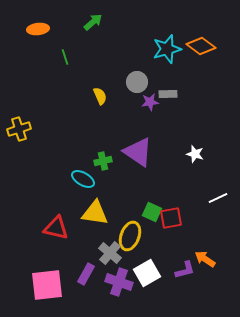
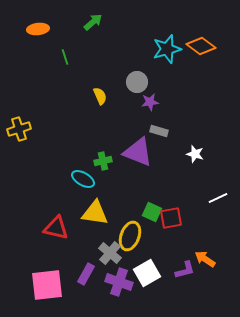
gray rectangle: moved 9 px left, 37 px down; rotated 18 degrees clockwise
purple triangle: rotated 12 degrees counterclockwise
